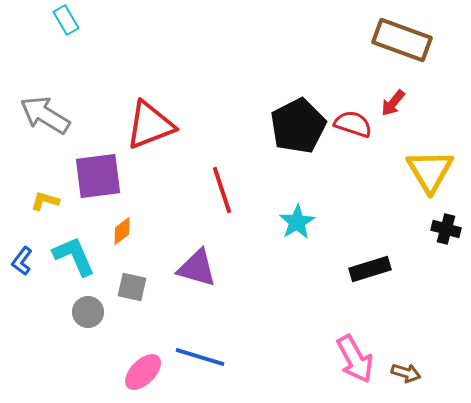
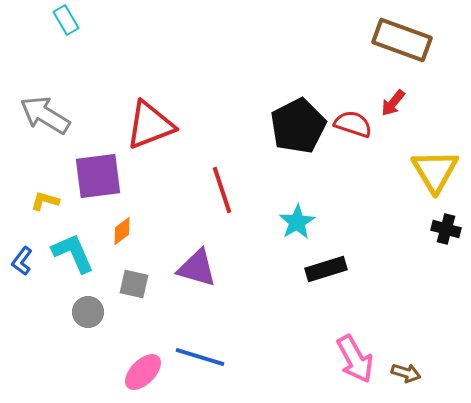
yellow triangle: moved 5 px right
cyan L-shape: moved 1 px left, 3 px up
black rectangle: moved 44 px left
gray square: moved 2 px right, 3 px up
